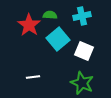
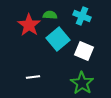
cyan cross: rotated 36 degrees clockwise
green star: rotated 10 degrees clockwise
